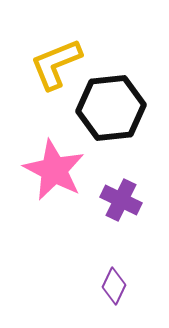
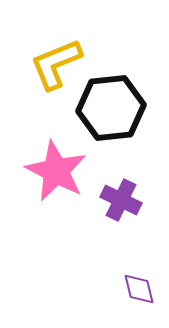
pink star: moved 2 px right, 1 px down
purple diamond: moved 25 px right, 3 px down; rotated 39 degrees counterclockwise
